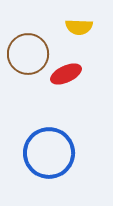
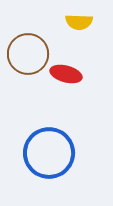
yellow semicircle: moved 5 px up
red ellipse: rotated 40 degrees clockwise
